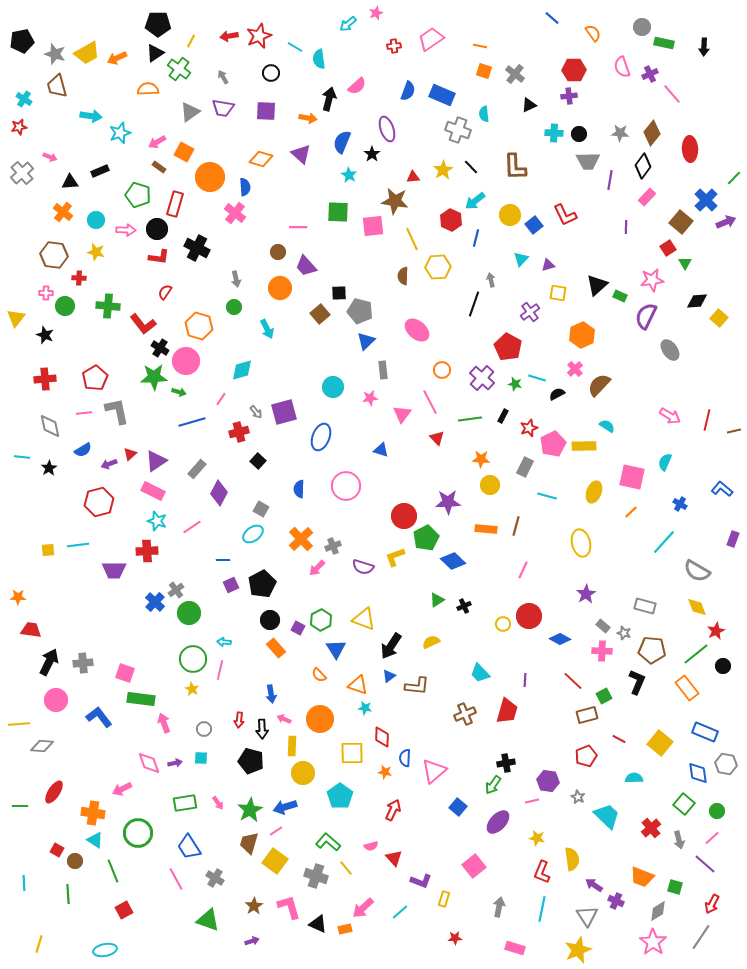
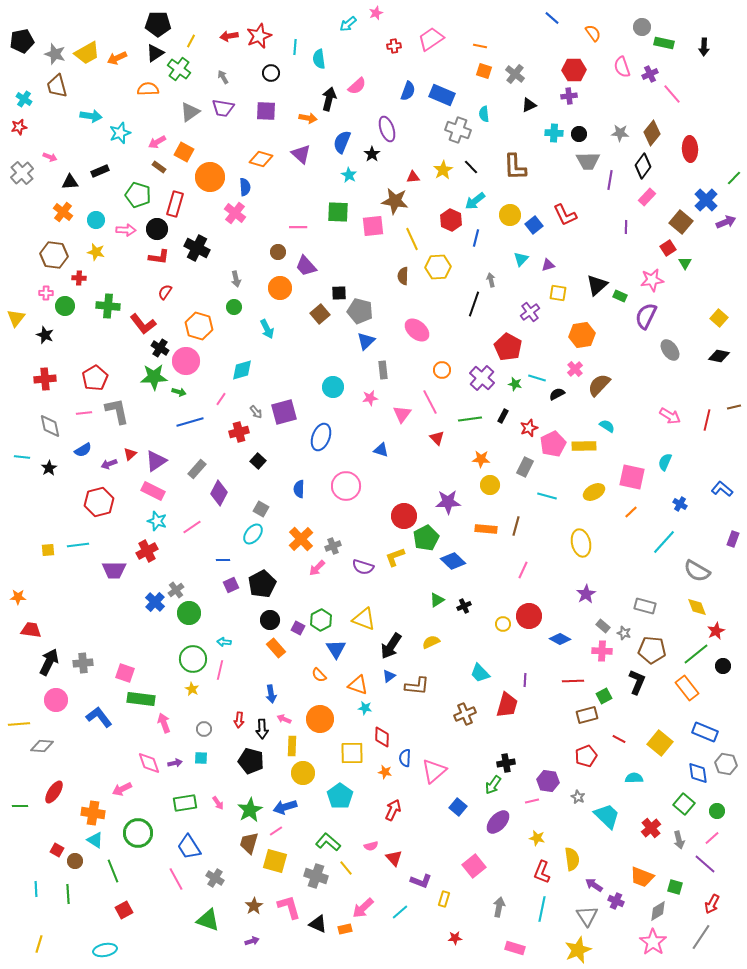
cyan line at (295, 47): rotated 63 degrees clockwise
black diamond at (697, 301): moved 22 px right, 55 px down; rotated 15 degrees clockwise
orange hexagon at (582, 335): rotated 15 degrees clockwise
blue line at (192, 422): moved 2 px left
brown line at (734, 431): moved 24 px up
yellow ellipse at (594, 492): rotated 40 degrees clockwise
cyan ellipse at (253, 534): rotated 15 degrees counterclockwise
red cross at (147, 551): rotated 25 degrees counterclockwise
red line at (573, 681): rotated 45 degrees counterclockwise
red trapezoid at (507, 711): moved 6 px up
yellow square at (275, 861): rotated 20 degrees counterclockwise
cyan line at (24, 883): moved 12 px right, 6 px down
